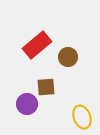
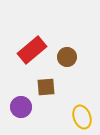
red rectangle: moved 5 px left, 5 px down
brown circle: moved 1 px left
purple circle: moved 6 px left, 3 px down
